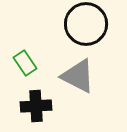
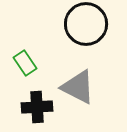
gray triangle: moved 11 px down
black cross: moved 1 px right, 1 px down
